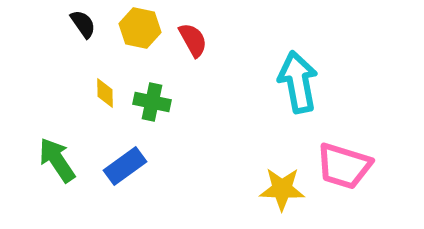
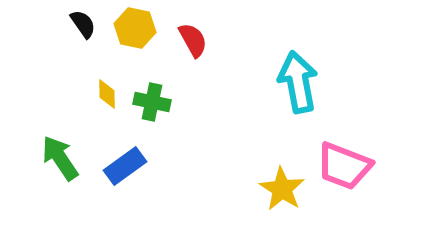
yellow hexagon: moved 5 px left
yellow diamond: moved 2 px right, 1 px down
green arrow: moved 3 px right, 2 px up
pink trapezoid: rotated 4 degrees clockwise
yellow star: rotated 30 degrees clockwise
